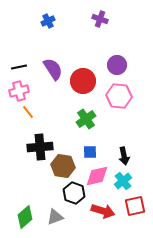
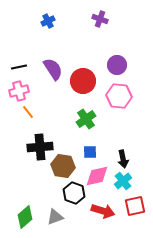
black arrow: moved 1 px left, 3 px down
